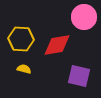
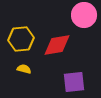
pink circle: moved 2 px up
yellow hexagon: rotated 10 degrees counterclockwise
purple square: moved 5 px left, 6 px down; rotated 20 degrees counterclockwise
